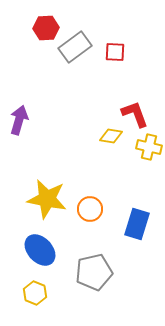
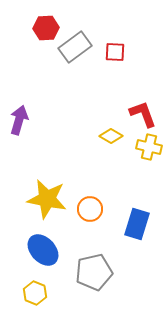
red L-shape: moved 8 px right
yellow diamond: rotated 20 degrees clockwise
blue ellipse: moved 3 px right
